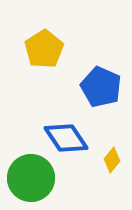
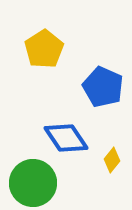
blue pentagon: moved 2 px right
green circle: moved 2 px right, 5 px down
